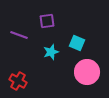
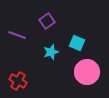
purple square: rotated 28 degrees counterclockwise
purple line: moved 2 px left
